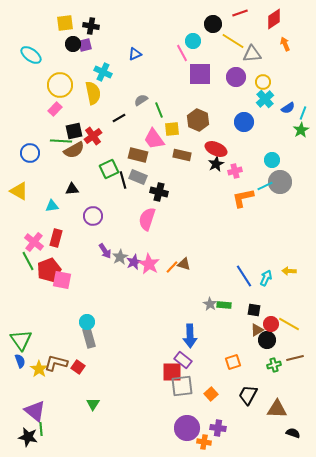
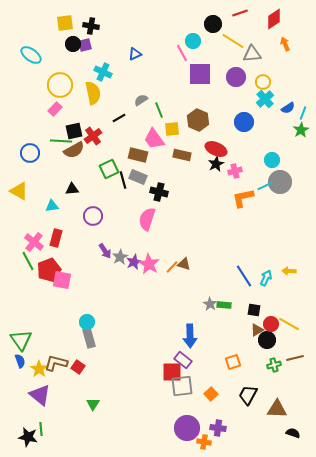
purple triangle at (35, 411): moved 5 px right, 16 px up
